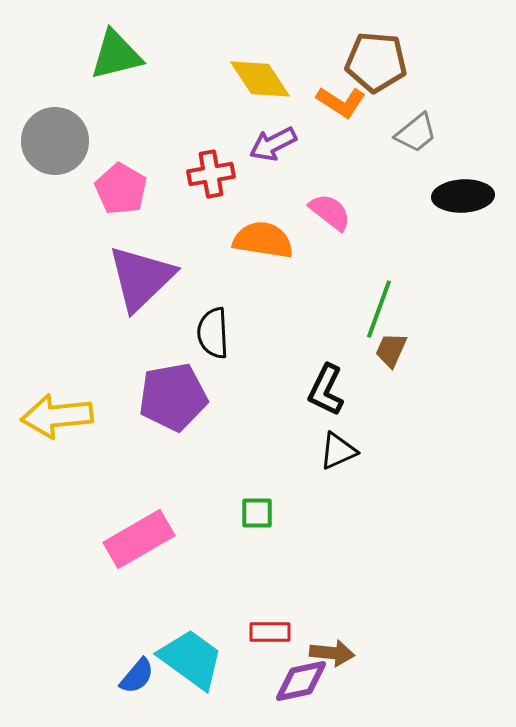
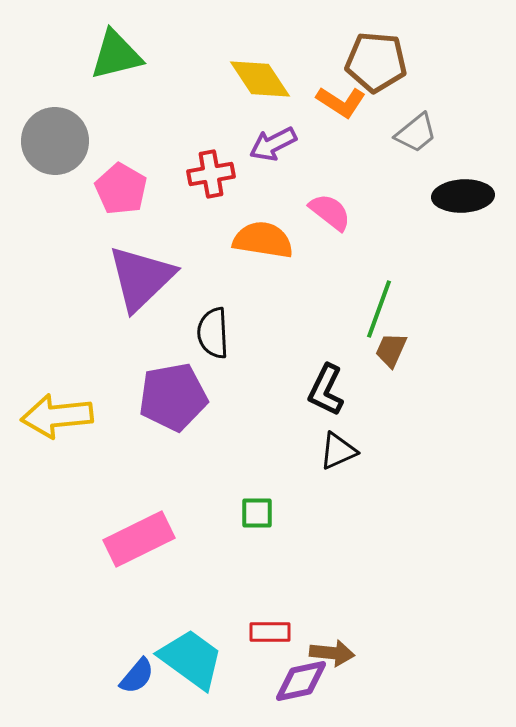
pink rectangle: rotated 4 degrees clockwise
